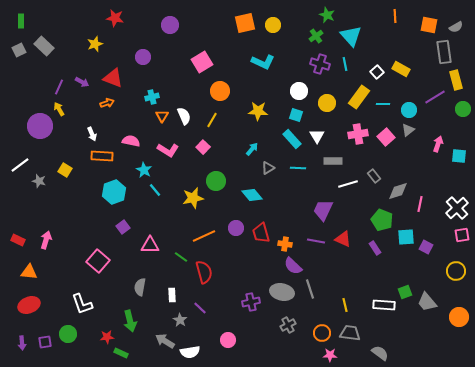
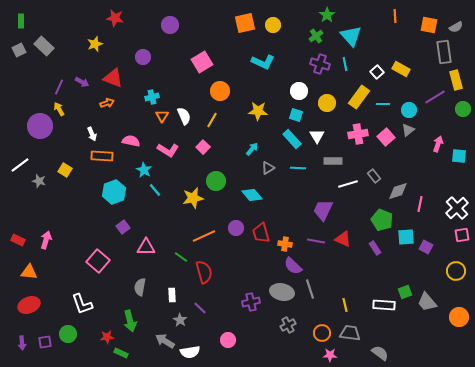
green star at (327, 15): rotated 14 degrees clockwise
pink triangle at (150, 245): moved 4 px left, 2 px down
